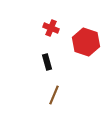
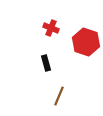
black rectangle: moved 1 px left, 1 px down
brown line: moved 5 px right, 1 px down
